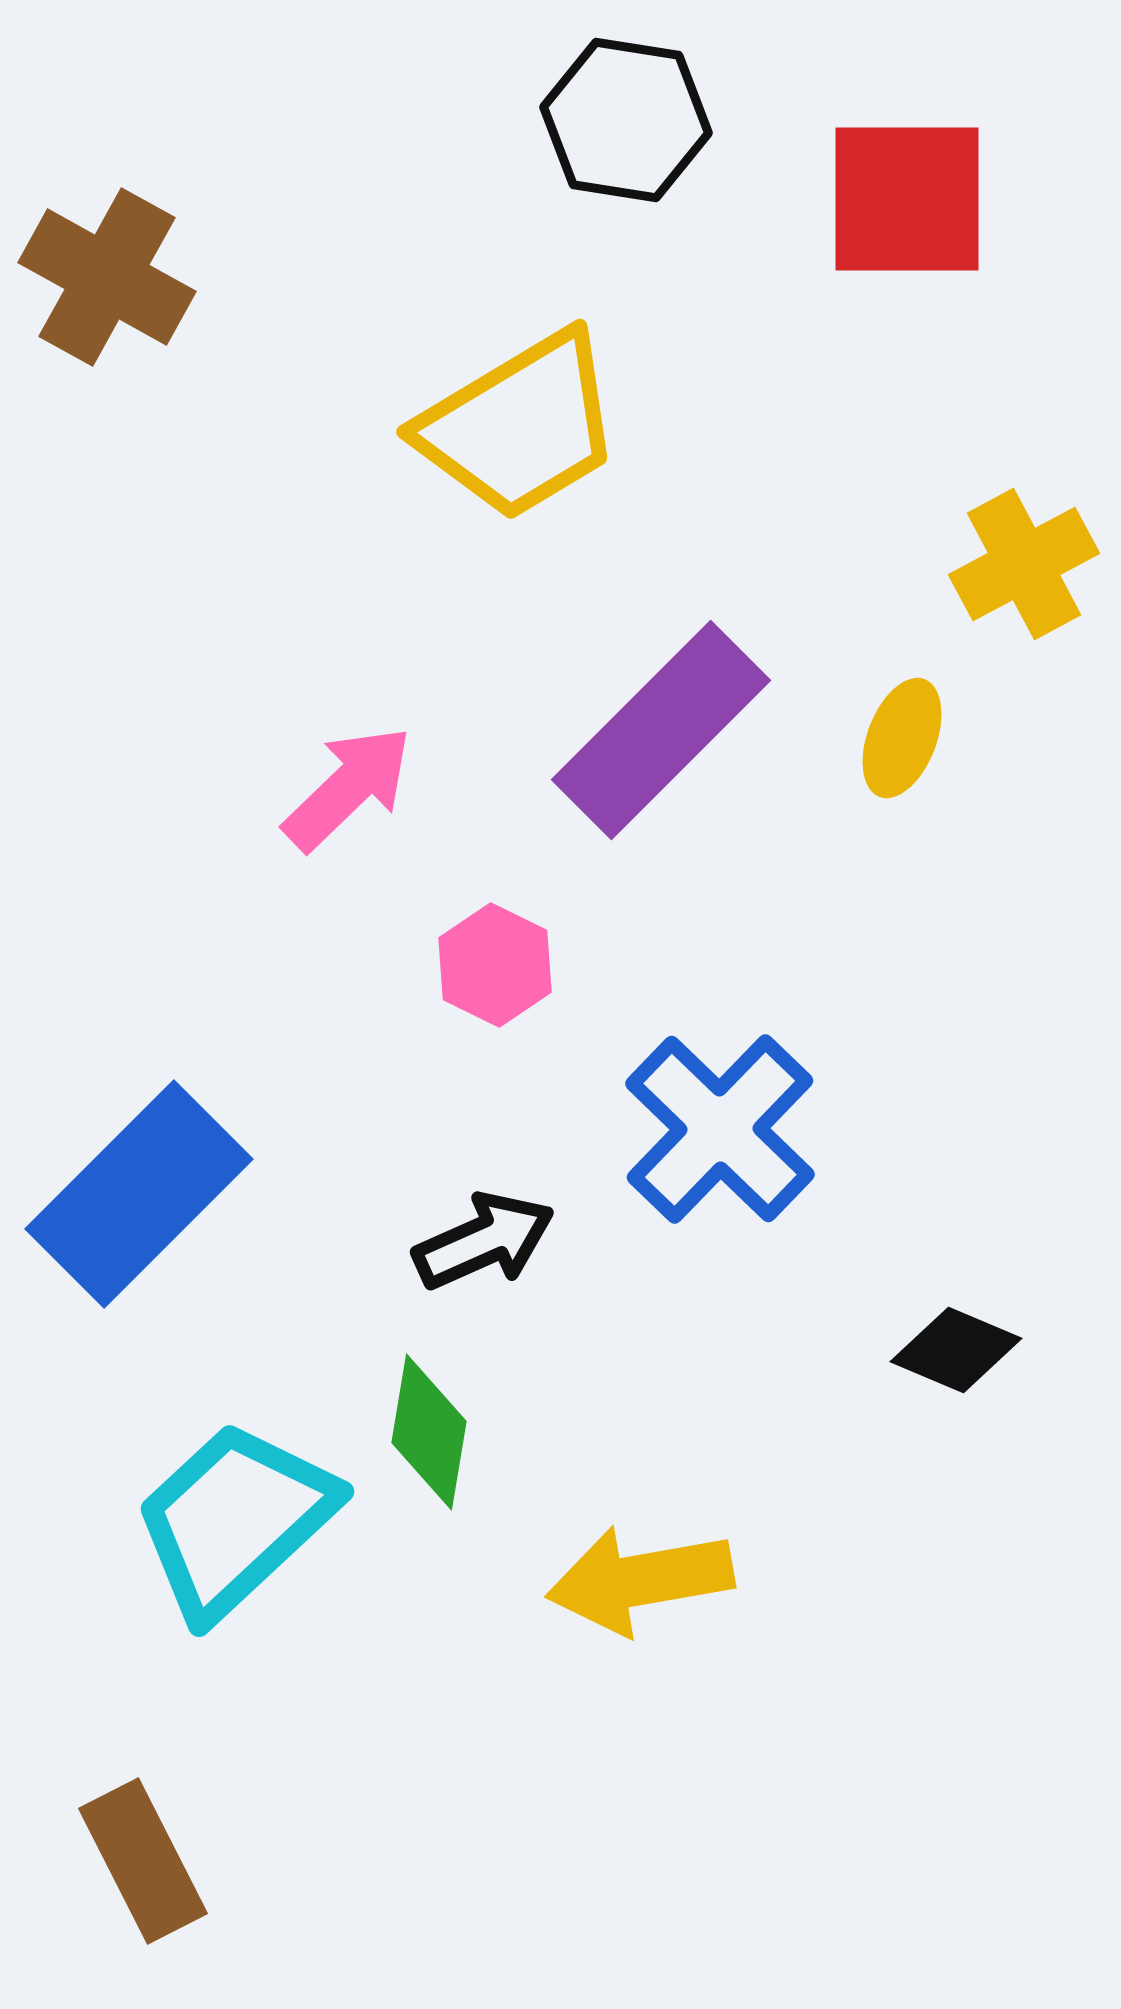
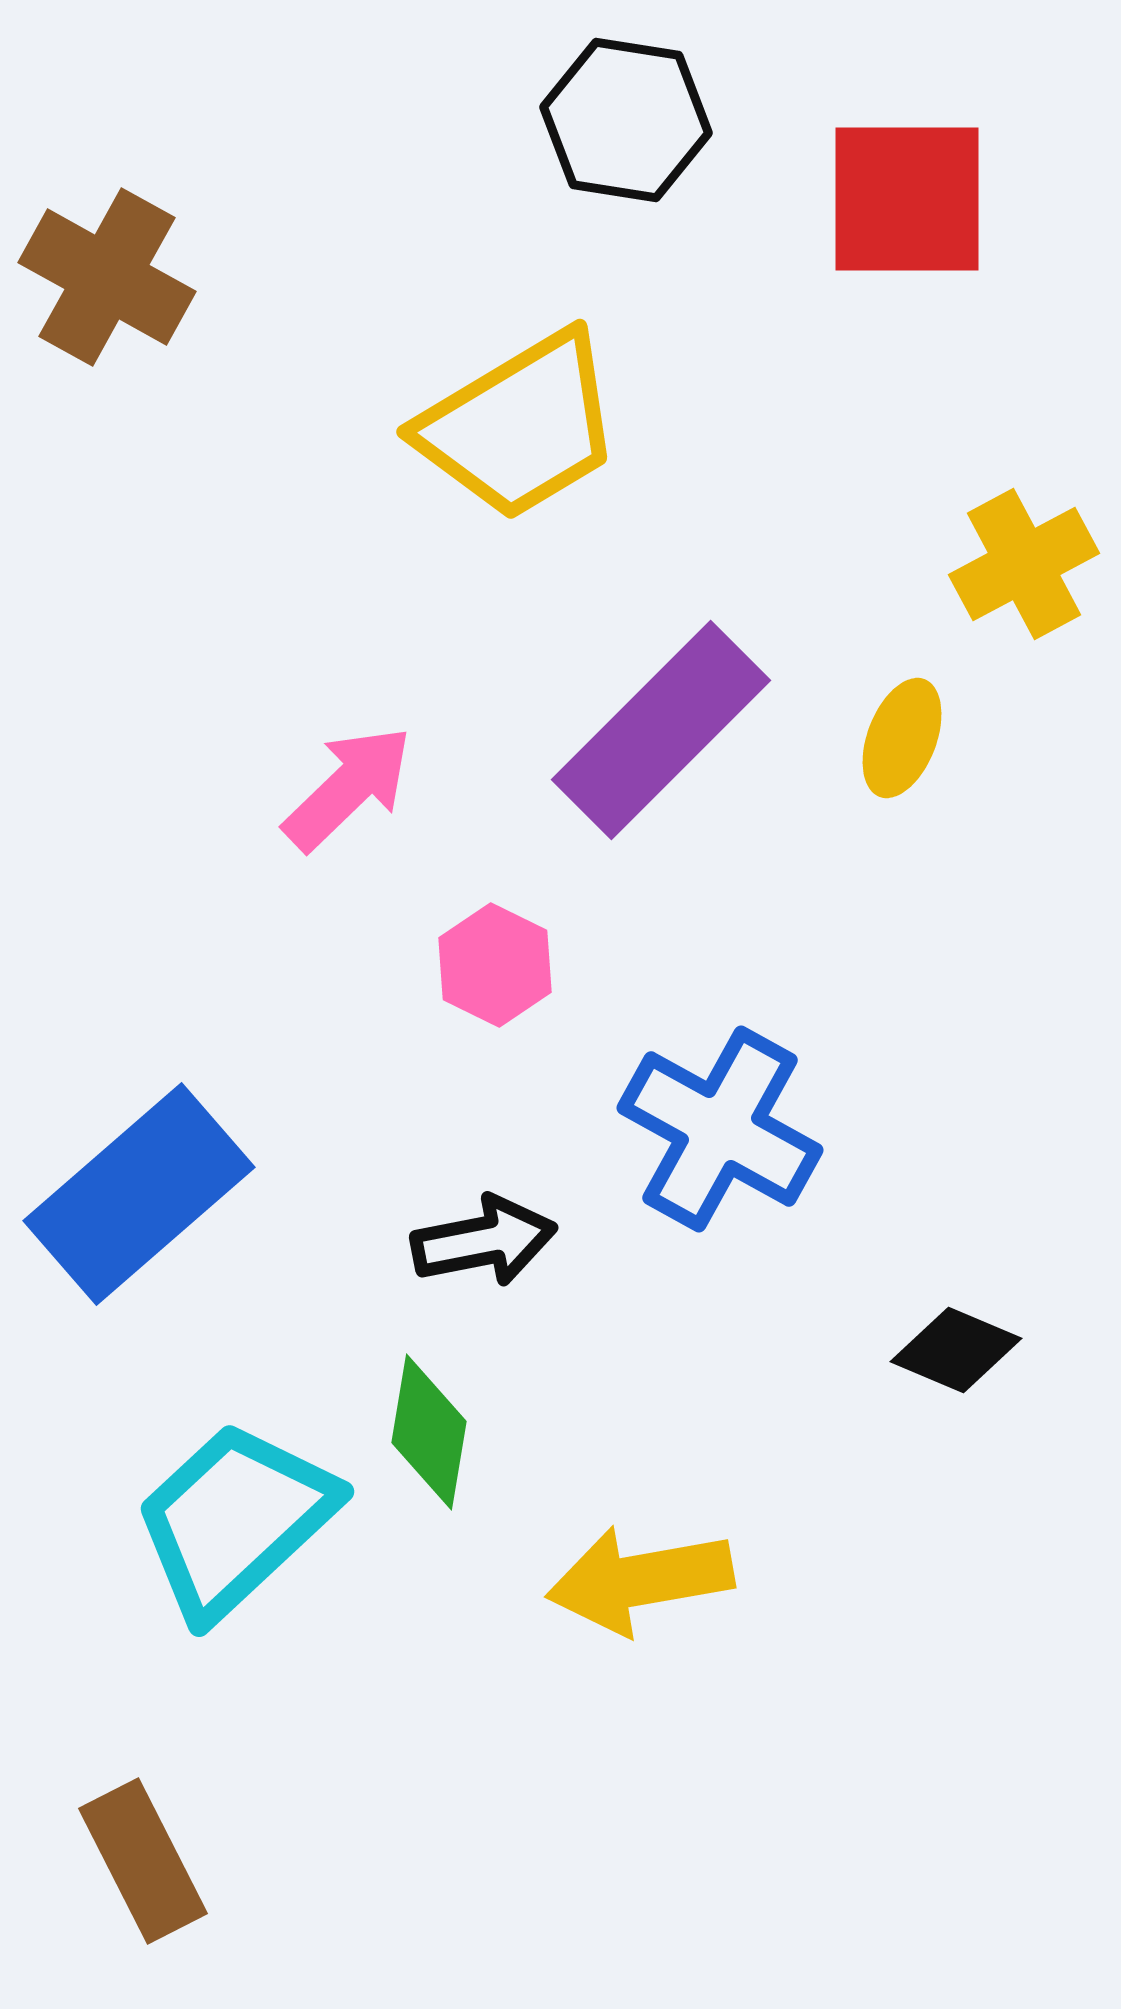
blue cross: rotated 15 degrees counterclockwise
blue rectangle: rotated 4 degrees clockwise
black arrow: rotated 13 degrees clockwise
